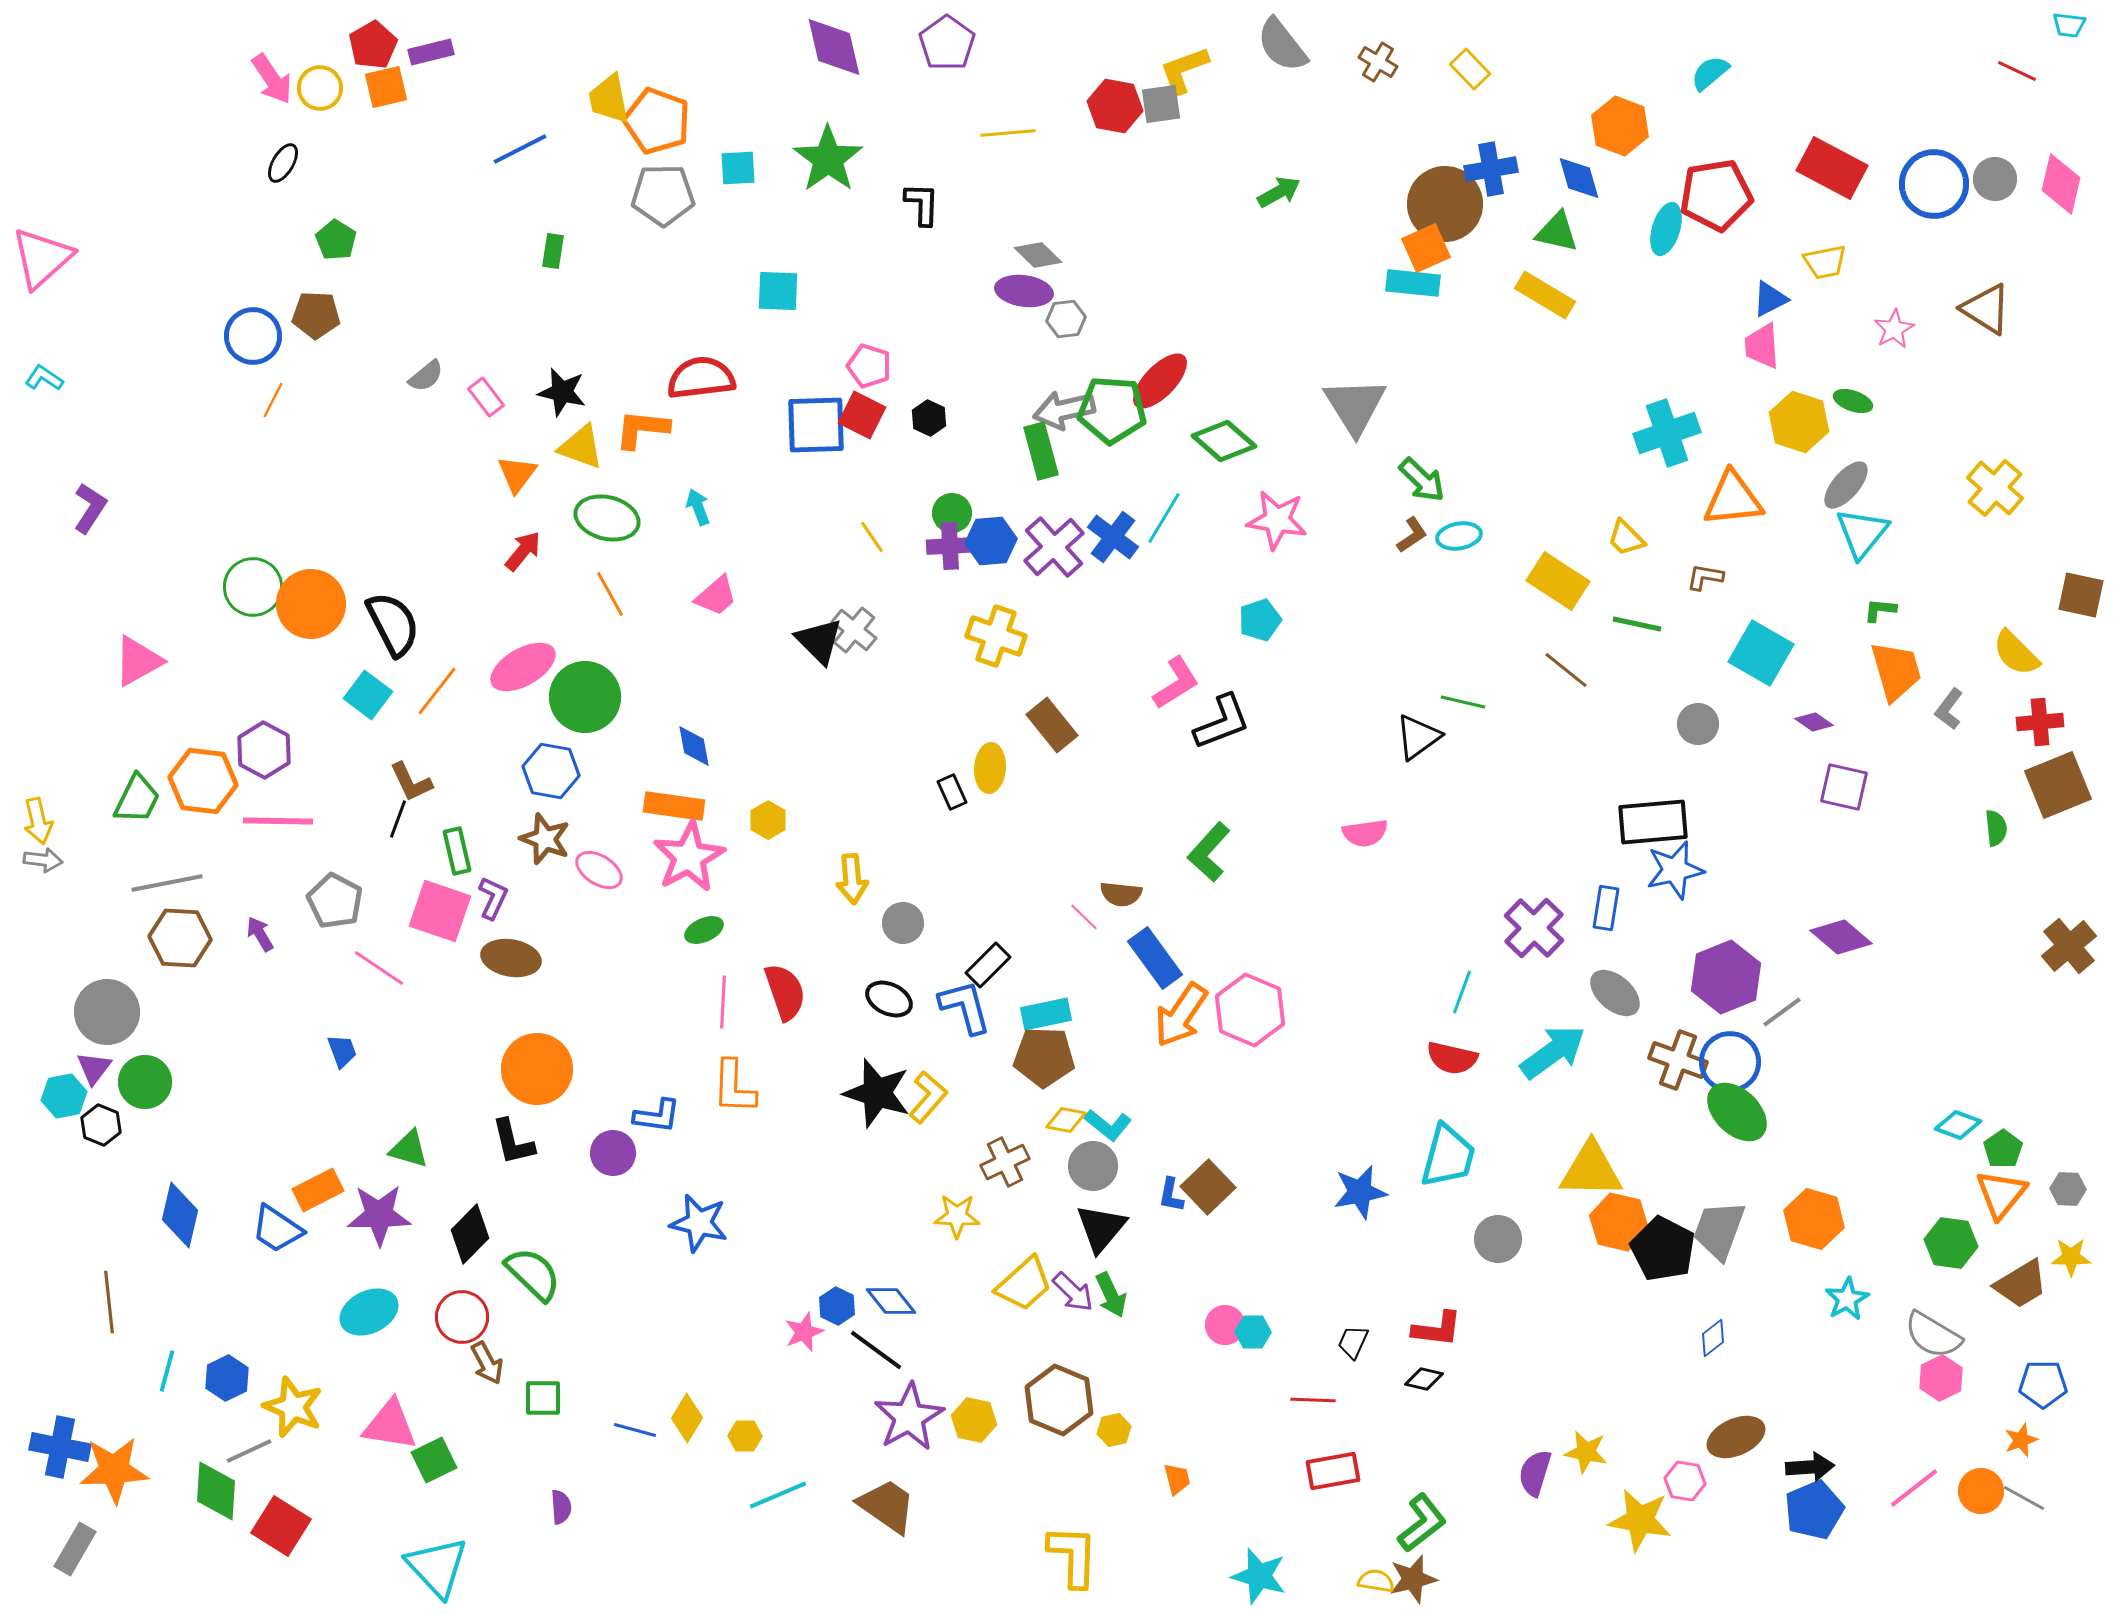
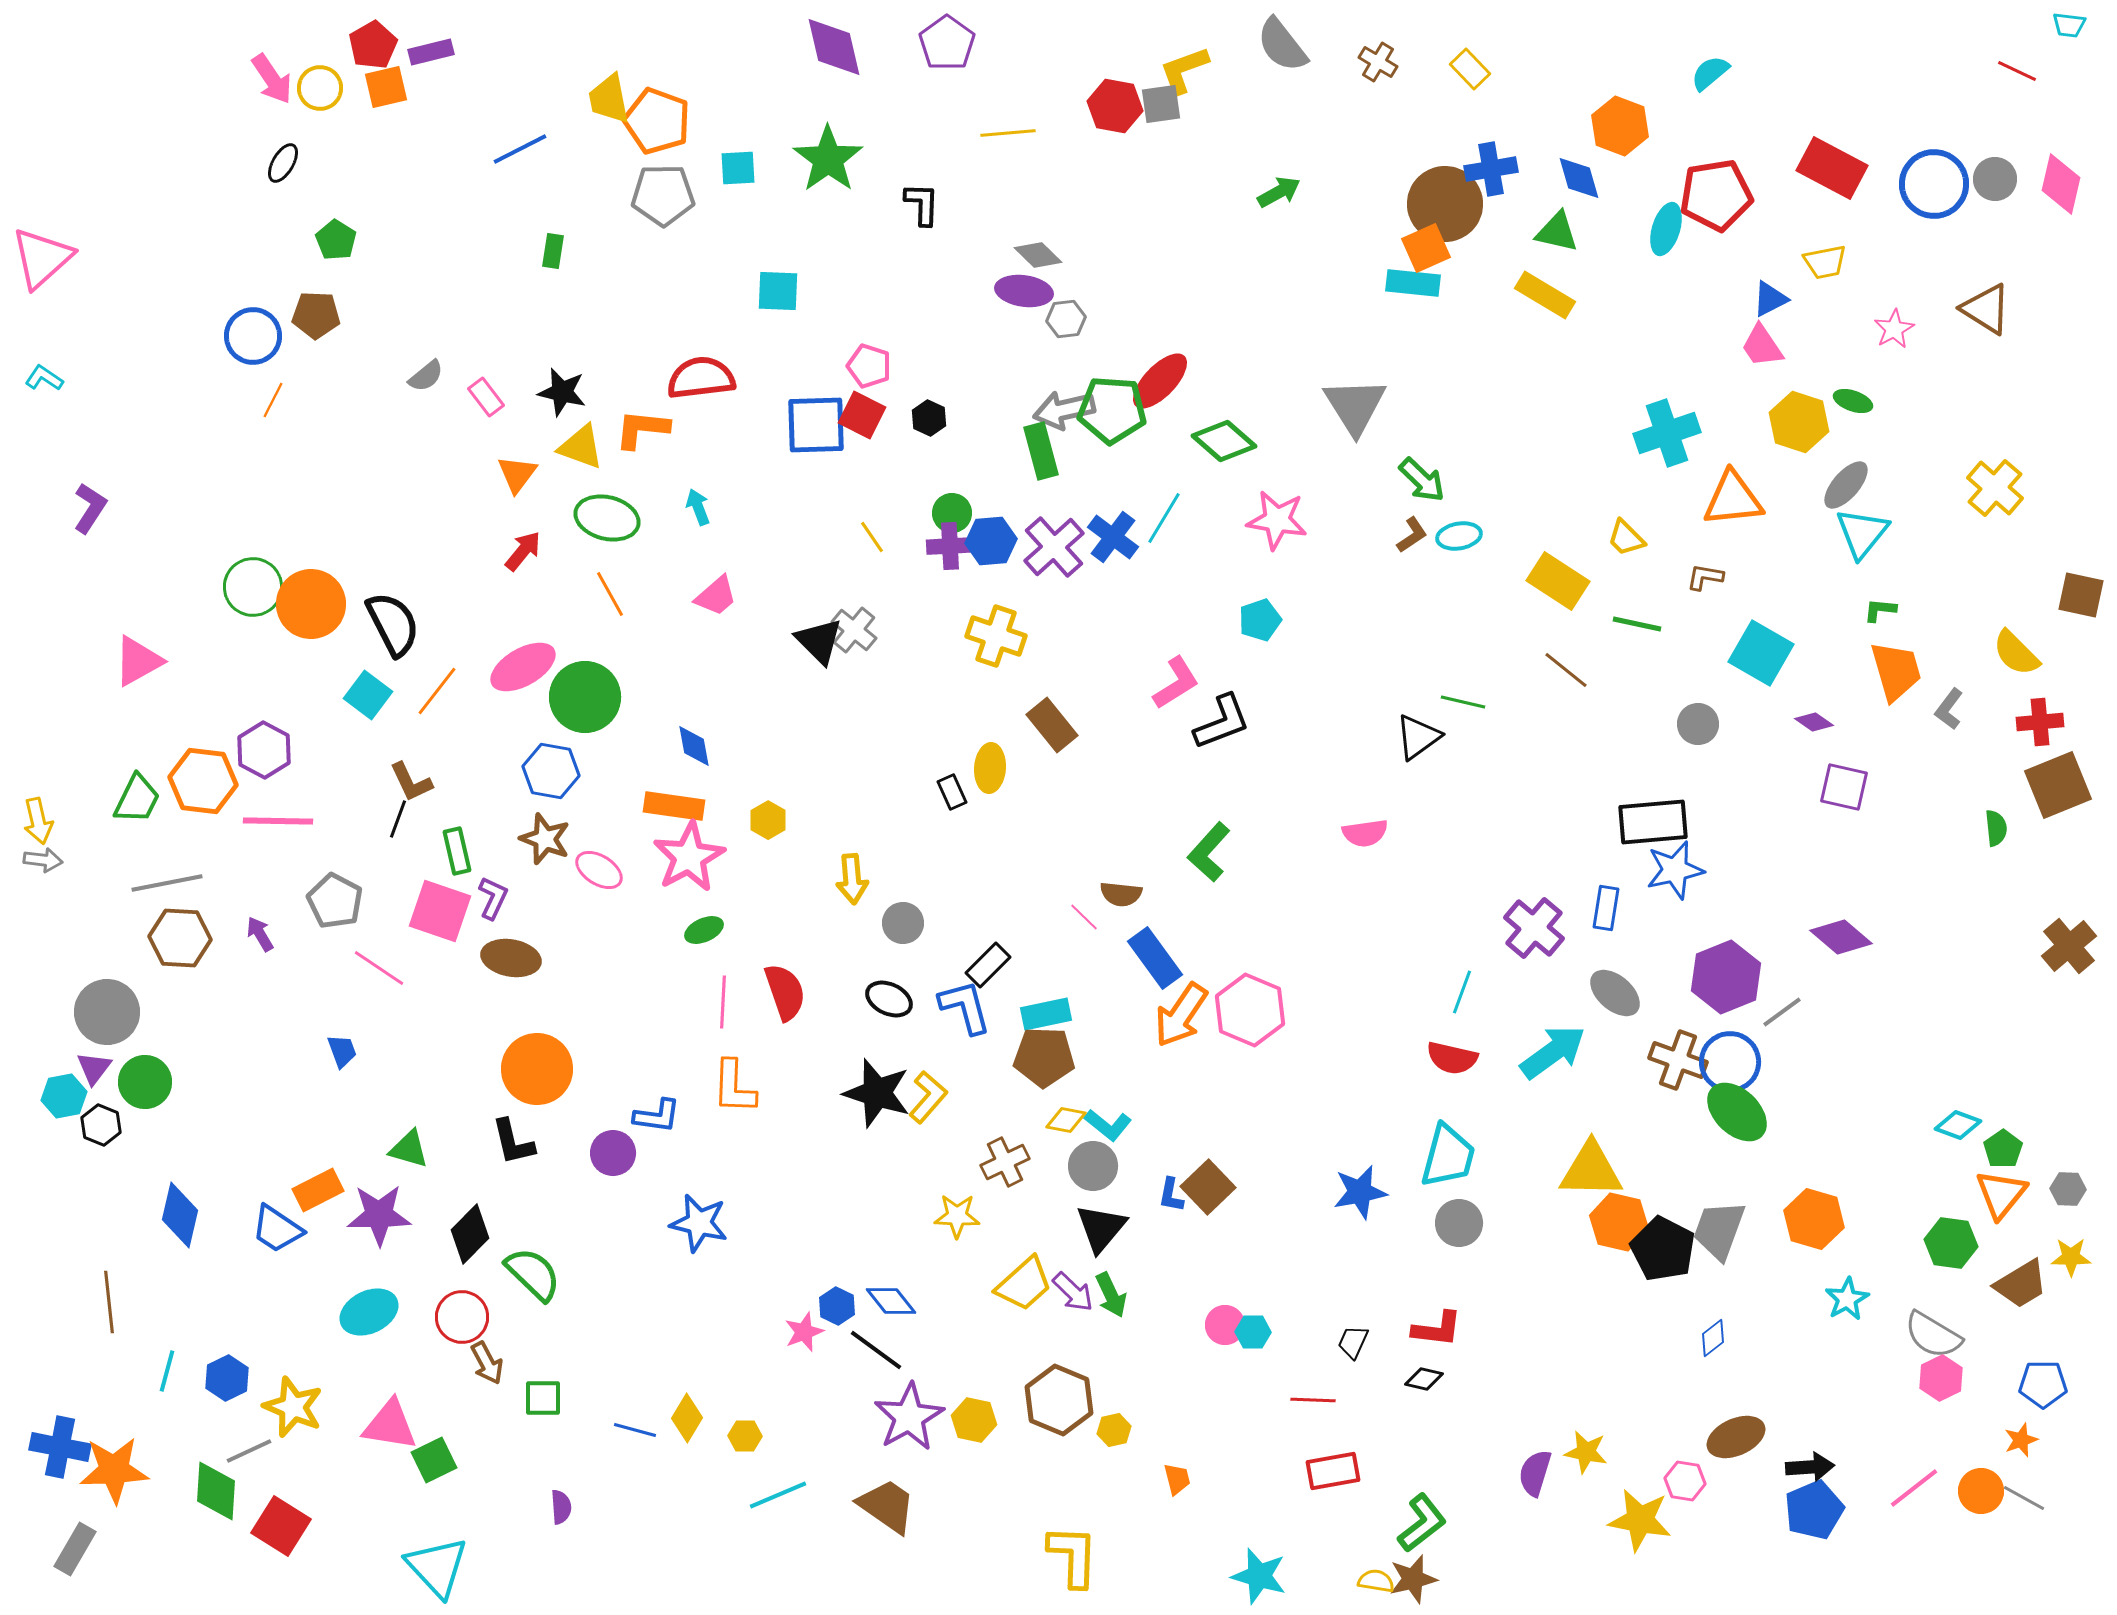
pink trapezoid at (1762, 346): rotated 30 degrees counterclockwise
purple cross at (1534, 928): rotated 4 degrees counterclockwise
gray circle at (1498, 1239): moved 39 px left, 16 px up
